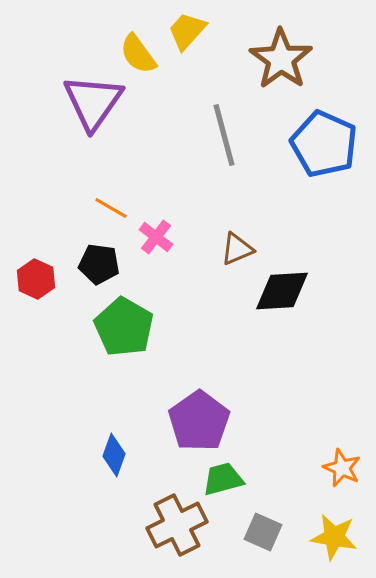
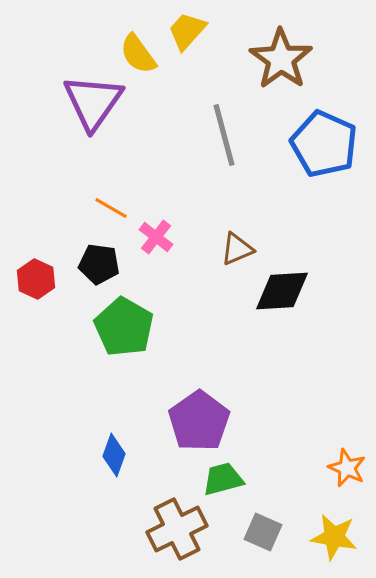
orange star: moved 5 px right
brown cross: moved 4 px down
